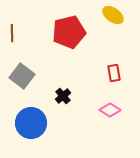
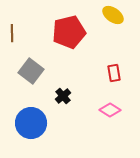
gray square: moved 9 px right, 5 px up
